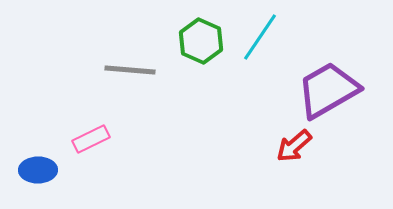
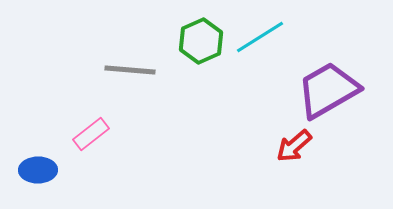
cyan line: rotated 24 degrees clockwise
green hexagon: rotated 12 degrees clockwise
pink rectangle: moved 5 px up; rotated 12 degrees counterclockwise
